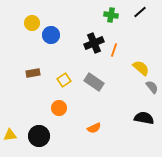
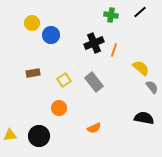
gray rectangle: rotated 18 degrees clockwise
